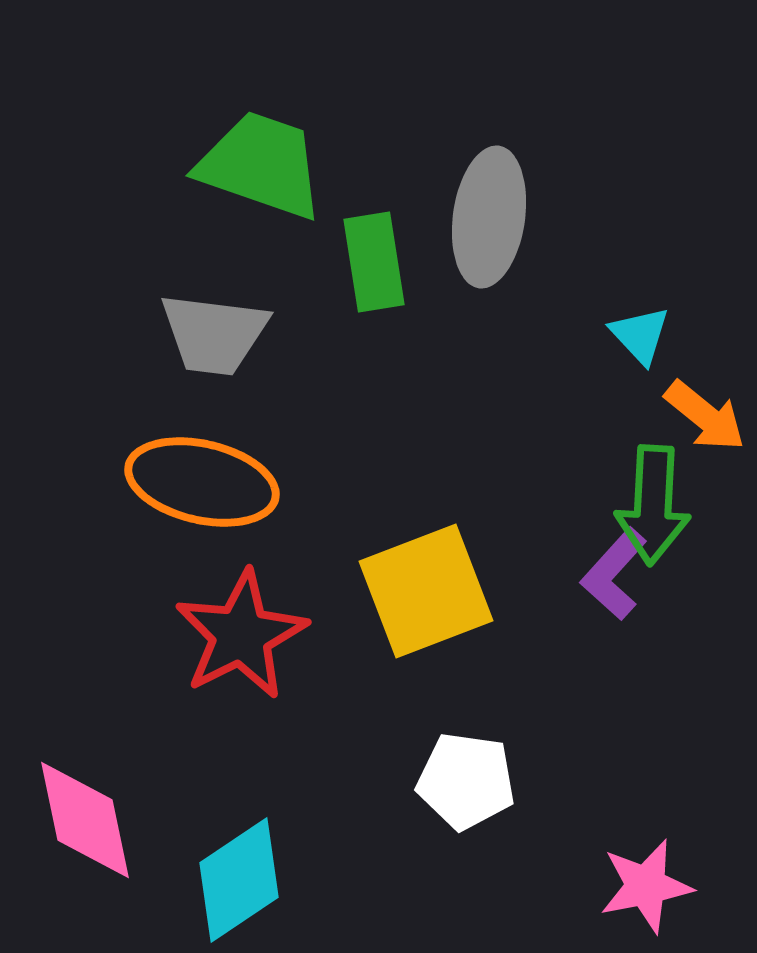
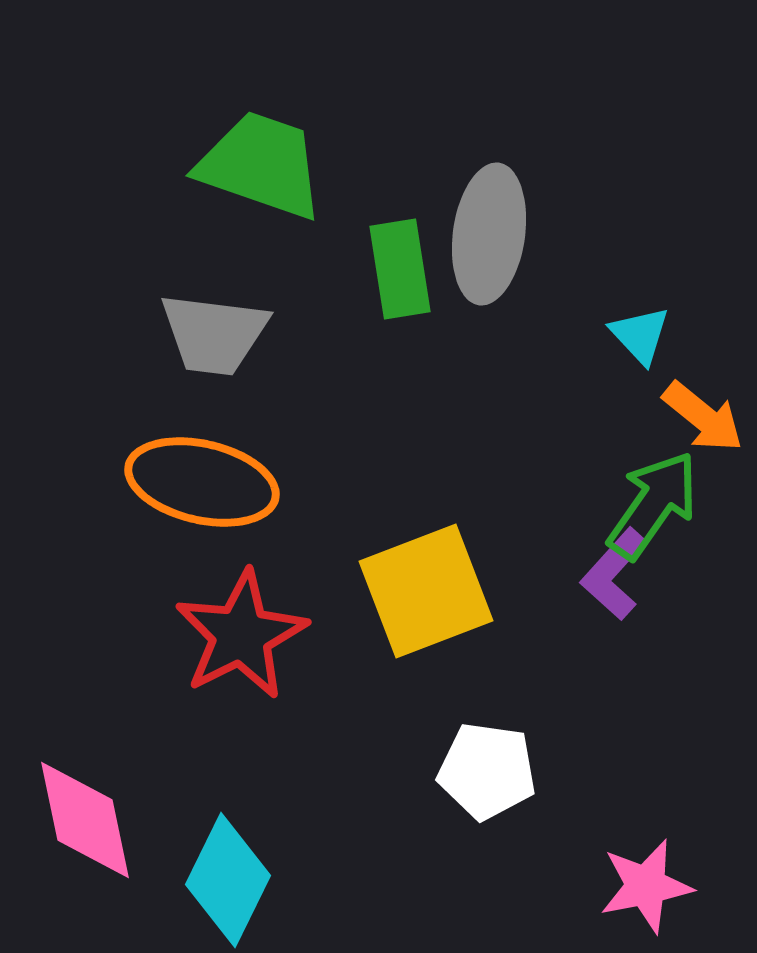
gray ellipse: moved 17 px down
green rectangle: moved 26 px right, 7 px down
orange arrow: moved 2 px left, 1 px down
green arrow: rotated 148 degrees counterclockwise
white pentagon: moved 21 px right, 10 px up
cyan diamond: moved 11 px left; rotated 30 degrees counterclockwise
